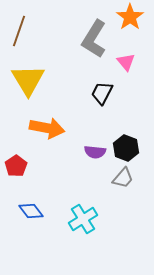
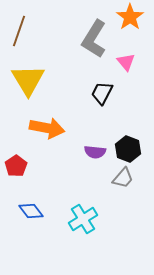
black hexagon: moved 2 px right, 1 px down
